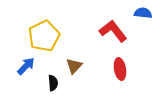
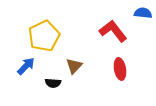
black semicircle: rotated 98 degrees clockwise
